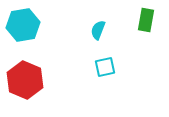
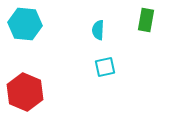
cyan hexagon: moved 2 px right, 1 px up; rotated 16 degrees clockwise
cyan semicircle: rotated 18 degrees counterclockwise
red hexagon: moved 12 px down
